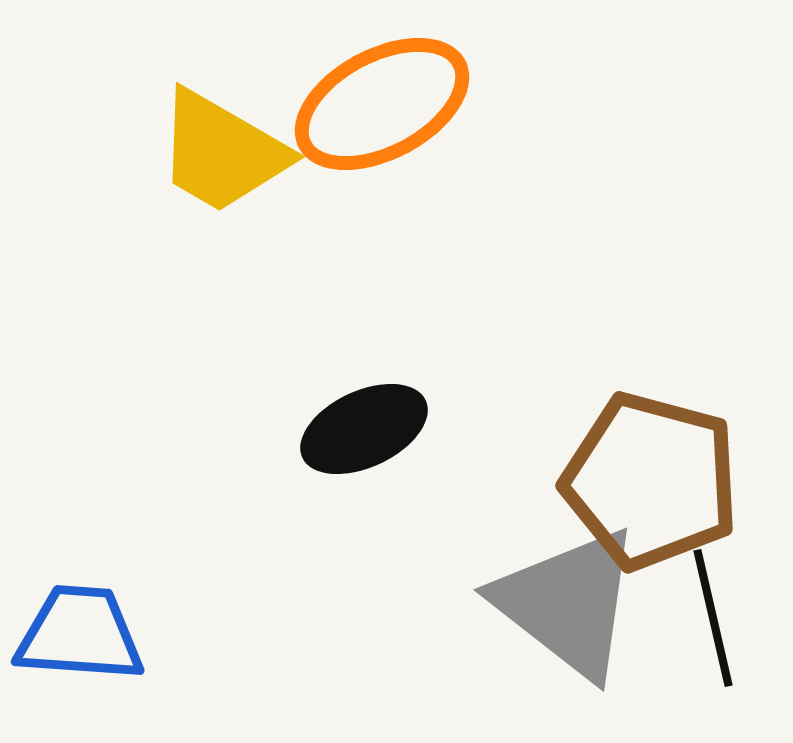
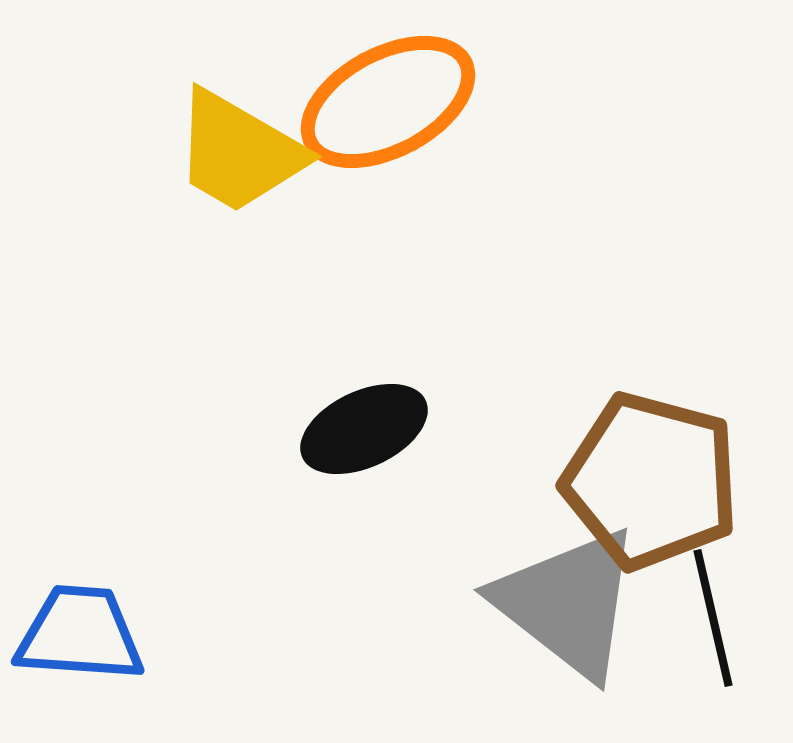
orange ellipse: moved 6 px right, 2 px up
yellow trapezoid: moved 17 px right
